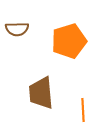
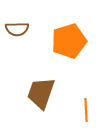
brown trapezoid: rotated 24 degrees clockwise
orange line: moved 3 px right
